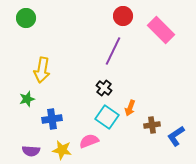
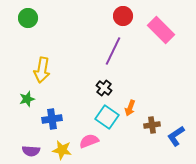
green circle: moved 2 px right
